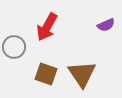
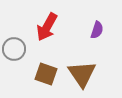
purple semicircle: moved 9 px left, 5 px down; rotated 48 degrees counterclockwise
gray circle: moved 2 px down
